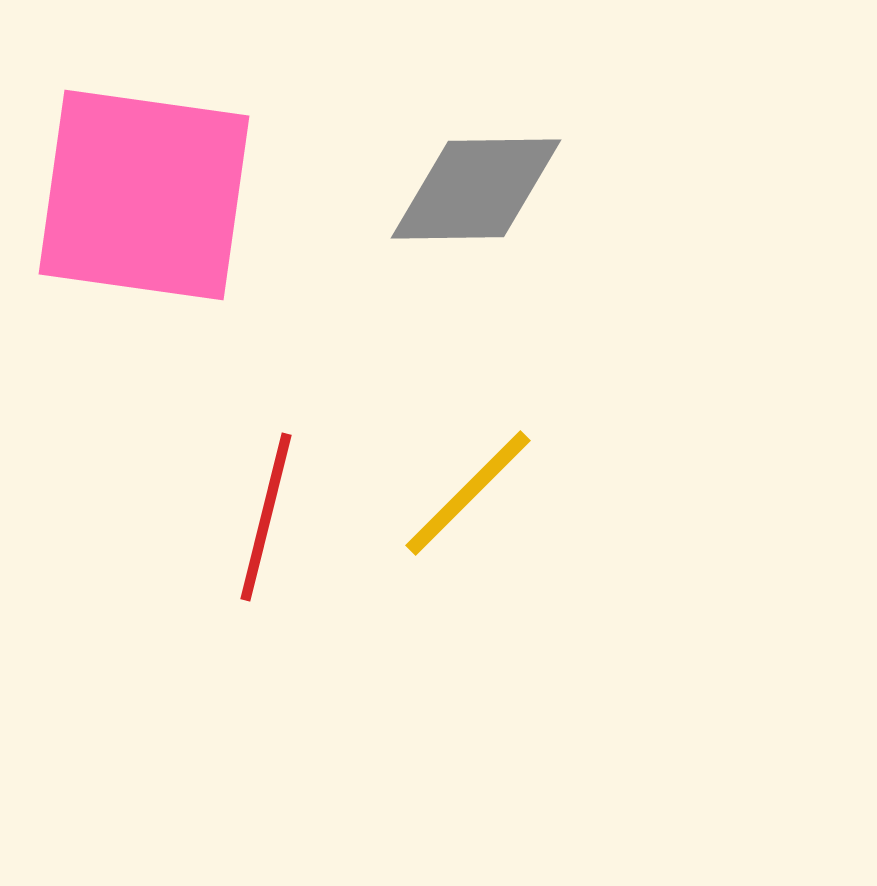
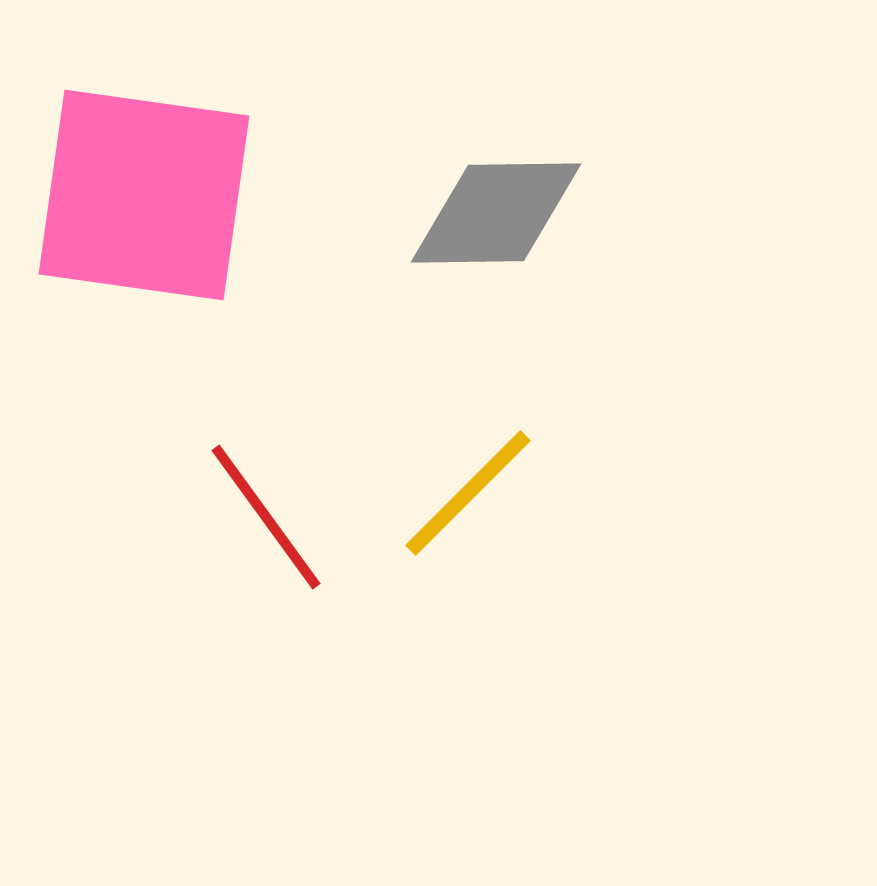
gray diamond: moved 20 px right, 24 px down
red line: rotated 50 degrees counterclockwise
